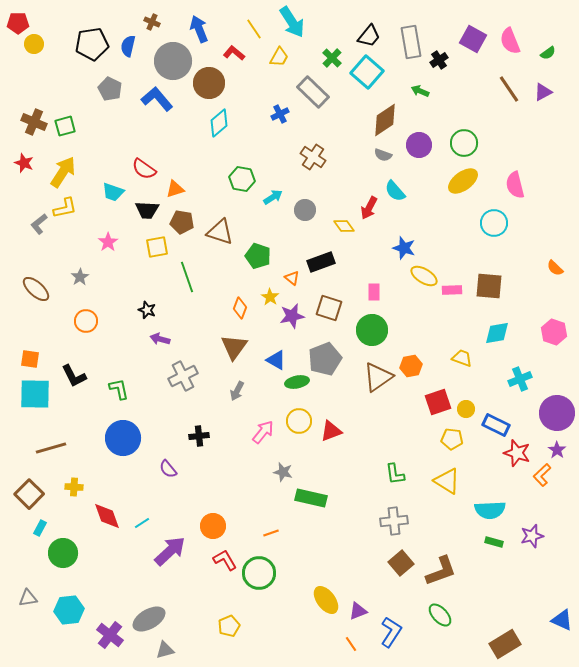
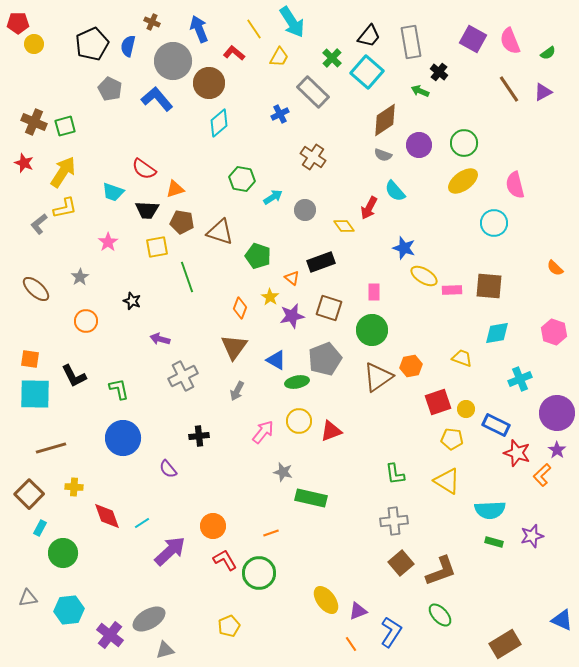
black pentagon at (92, 44): rotated 16 degrees counterclockwise
black cross at (439, 60): moved 12 px down; rotated 18 degrees counterclockwise
black star at (147, 310): moved 15 px left, 9 px up
